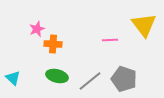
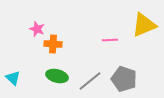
yellow triangle: rotated 44 degrees clockwise
pink star: rotated 28 degrees counterclockwise
